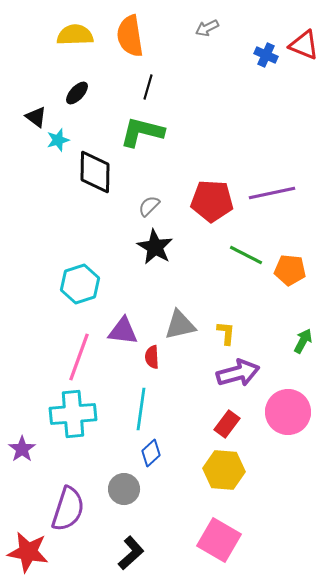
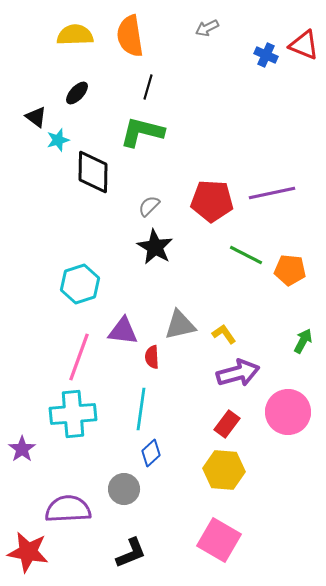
black diamond: moved 2 px left
yellow L-shape: moved 2 px left, 1 px down; rotated 40 degrees counterclockwise
purple semicircle: rotated 111 degrees counterclockwise
black L-shape: rotated 20 degrees clockwise
